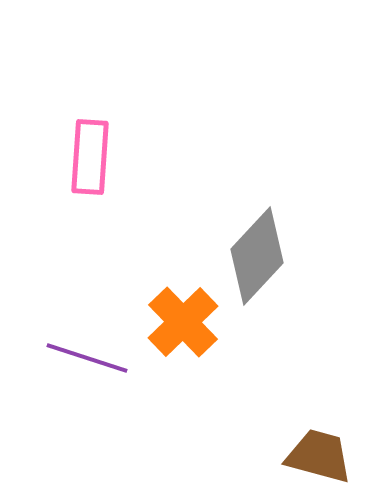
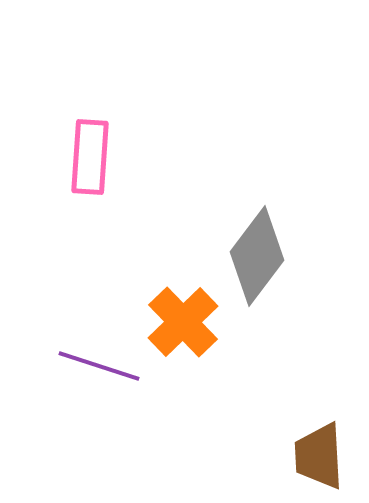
gray diamond: rotated 6 degrees counterclockwise
purple line: moved 12 px right, 8 px down
brown trapezoid: rotated 108 degrees counterclockwise
